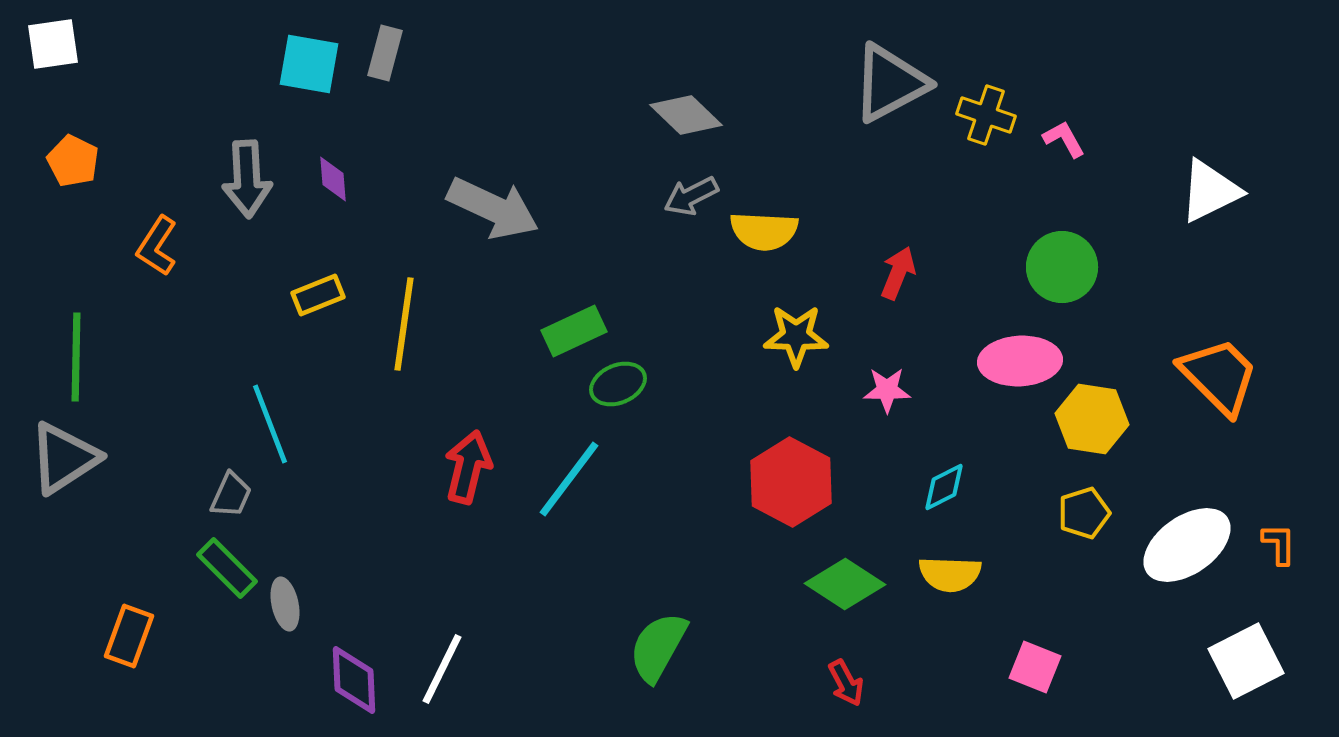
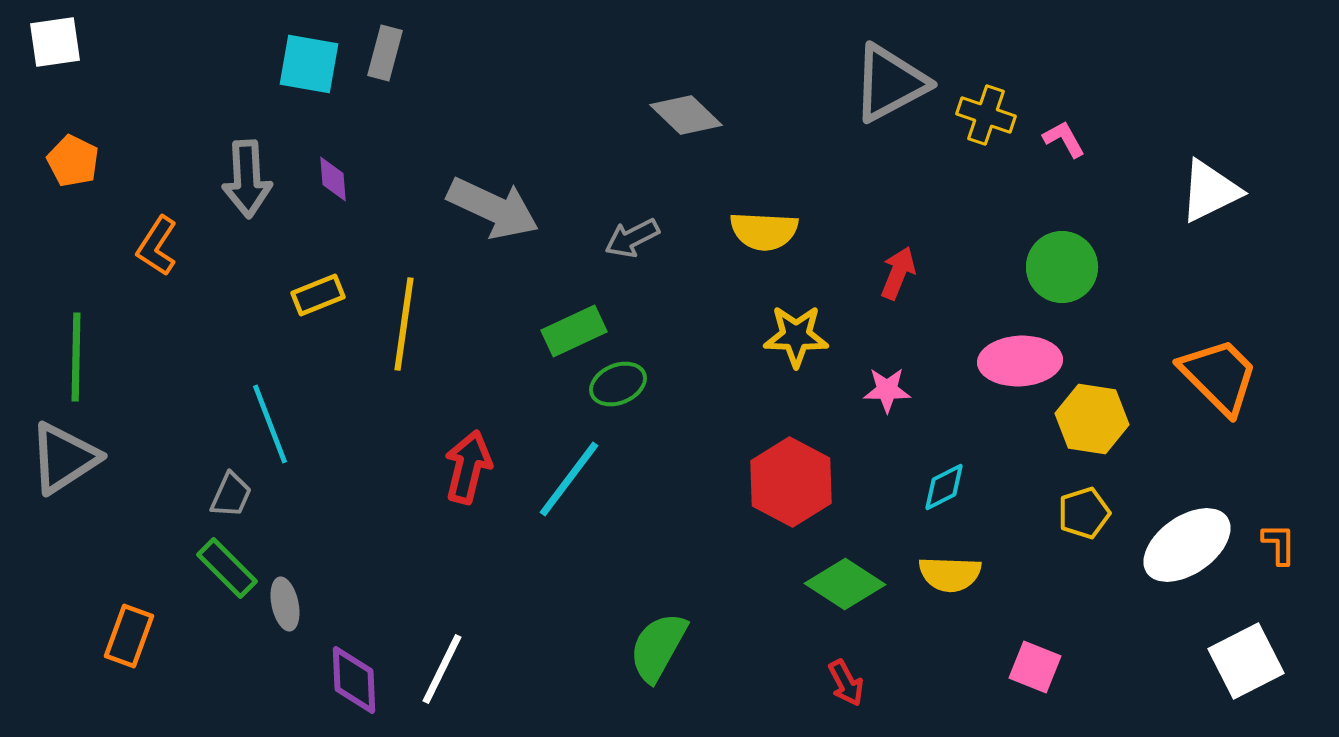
white square at (53, 44): moved 2 px right, 2 px up
gray arrow at (691, 196): moved 59 px left, 42 px down
